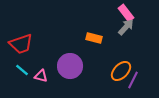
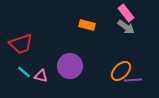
gray arrow: rotated 84 degrees clockwise
orange rectangle: moved 7 px left, 13 px up
cyan line: moved 2 px right, 2 px down
purple line: rotated 60 degrees clockwise
